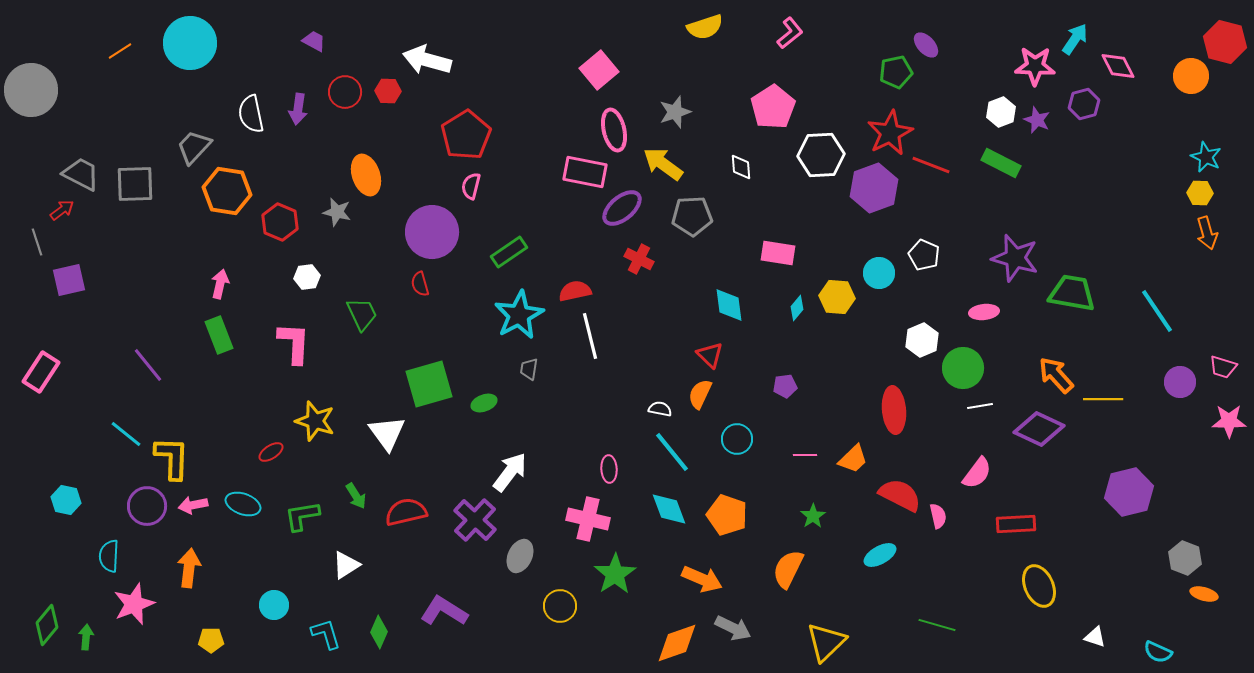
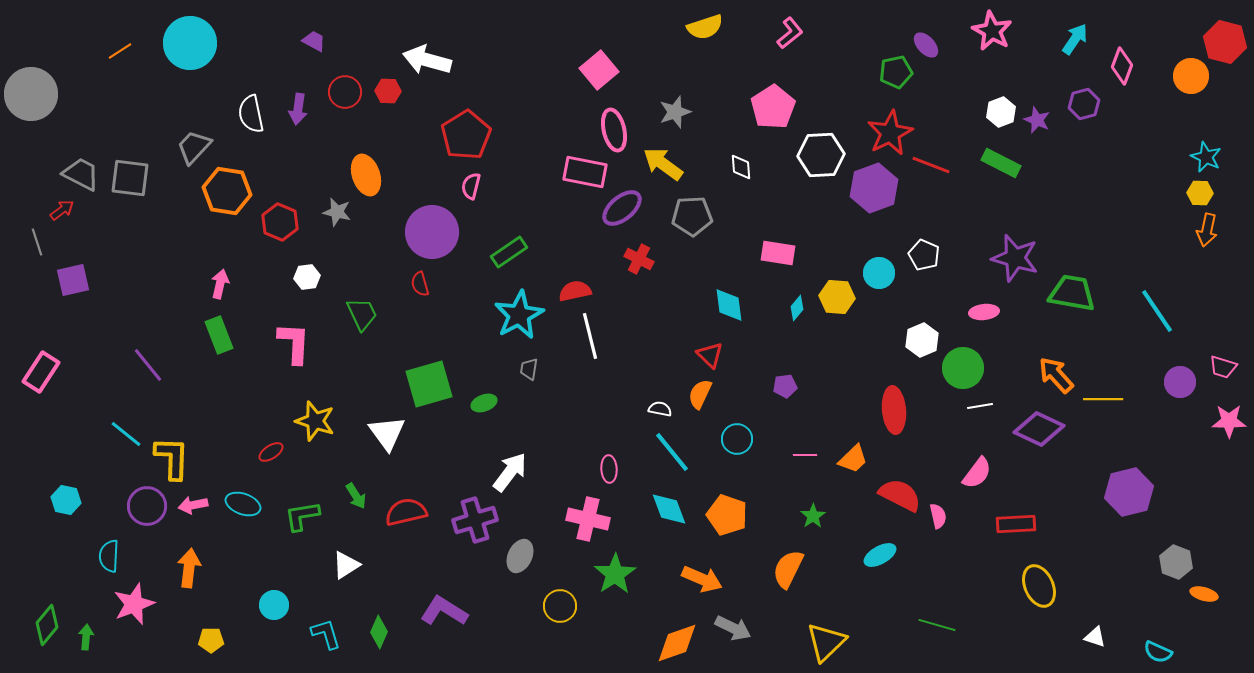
pink star at (1035, 66): moved 43 px left, 35 px up; rotated 27 degrees clockwise
pink diamond at (1118, 66): moved 4 px right; rotated 48 degrees clockwise
gray circle at (31, 90): moved 4 px down
gray square at (135, 184): moved 5 px left, 6 px up; rotated 9 degrees clockwise
orange arrow at (1207, 233): moved 3 px up; rotated 28 degrees clockwise
purple square at (69, 280): moved 4 px right
purple cross at (475, 520): rotated 30 degrees clockwise
gray hexagon at (1185, 558): moved 9 px left, 4 px down
